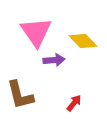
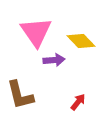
yellow diamond: moved 2 px left
red arrow: moved 4 px right, 1 px up
